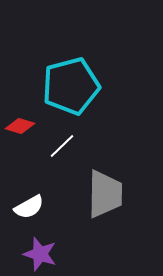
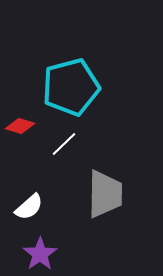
cyan pentagon: moved 1 px down
white line: moved 2 px right, 2 px up
white semicircle: rotated 12 degrees counterclockwise
purple star: rotated 20 degrees clockwise
